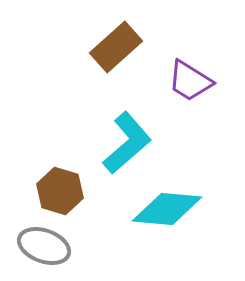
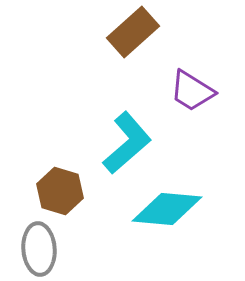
brown rectangle: moved 17 px right, 15 px up
purple trapezoid: moved 2 px right, 10 px down
gray ellipse: moved 5 px left, 3 px down; rotated 66 degrees clockwise
